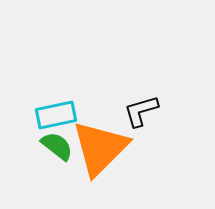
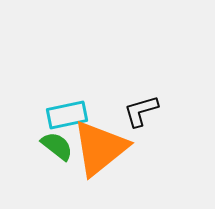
cyan rectangle: moved 11 px right
orange triangle: rotated 6 degrees clockwise
